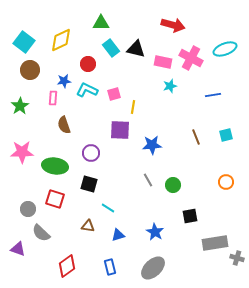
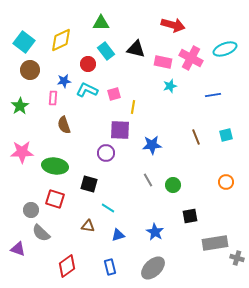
cyan rectangle at (111, 48): moved 5 px left, 3 px down
purple circle at (91, 153): moved 15 px right
gray circle at (28, 209): moved 3 px right, 1 px down
